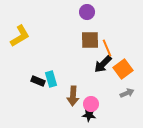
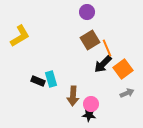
brown square: rotated 30 degrees counterclockwise
